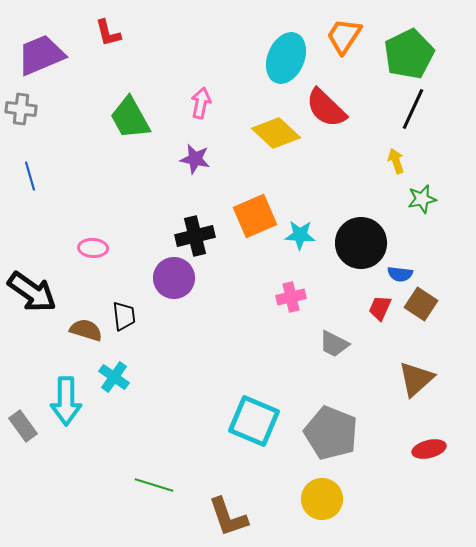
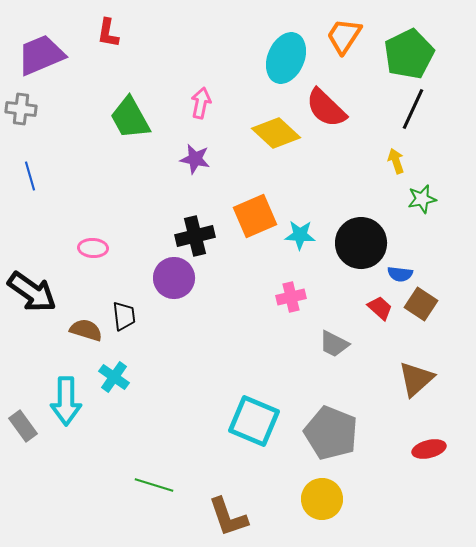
red L-shape: rotated 24 degrees clockwise
red trapezoid: rotated 108 degrees clockwise
